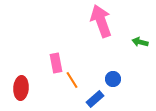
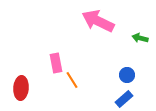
pink arrow: moved 3 px left; rotated 44 degrees counterclockwise
green arrow: moved 4 px up
blue circle: moved 14 px right, 4 px up
blue rectangle: moved 29 px right
